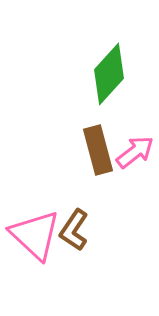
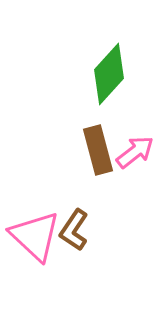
pink triangle: moved 1 px down
